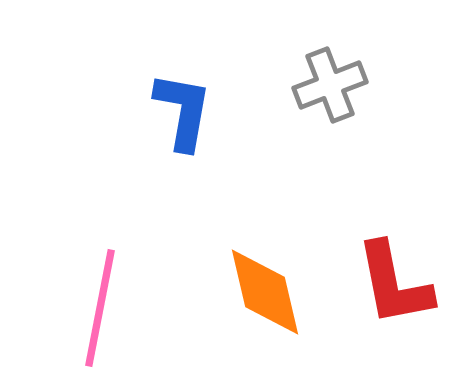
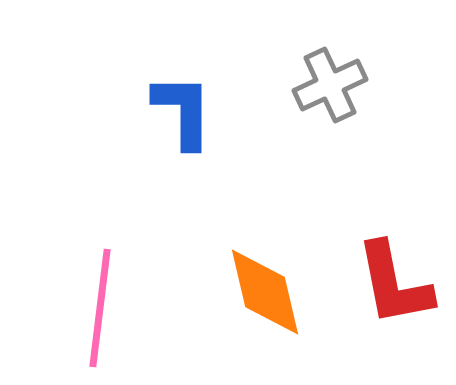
gray cross: rotated 4 degrees counterclockwise
blue L-shape: rotated 10 degrees counterclockwise
pink line: rotated 4 degrees counterclockwise
